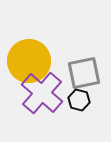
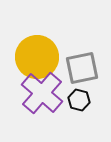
yellow circle: moved 8 px right, 4 px up
gray square: moved 2 px left, 5 px up
